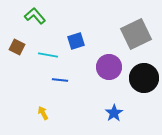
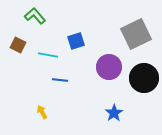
brown square: moved 1 px right, 2 px up
yellow arrow: moved 1 px left, 1 px up
